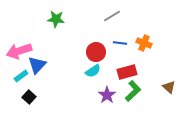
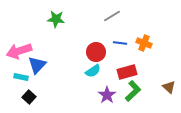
cyan rectangle: moved 1 px down; rotated 48 degrees clockwise
